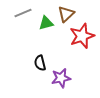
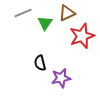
brown triangle: moved 1 px right, 1 px up; rotated 18 degrees clockwise
green triangle: moved 1 px left; rotated 42 degrees counterclockwise
